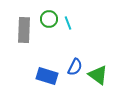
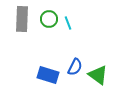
gray rectangle: moved 2 px left, 11 px up
blue rectangle: moved 1 px right, 1 px up
